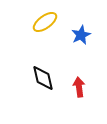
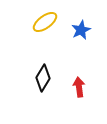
blue star: moved 5 px up
black diamond: rotated 44 degrees clockwise
